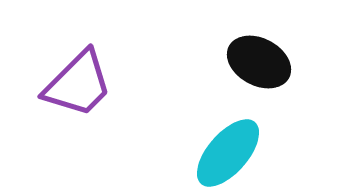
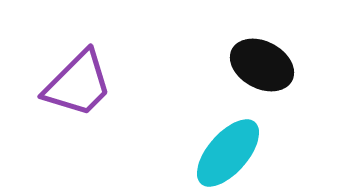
black ellipse: moved 3 px right, 3 px down
